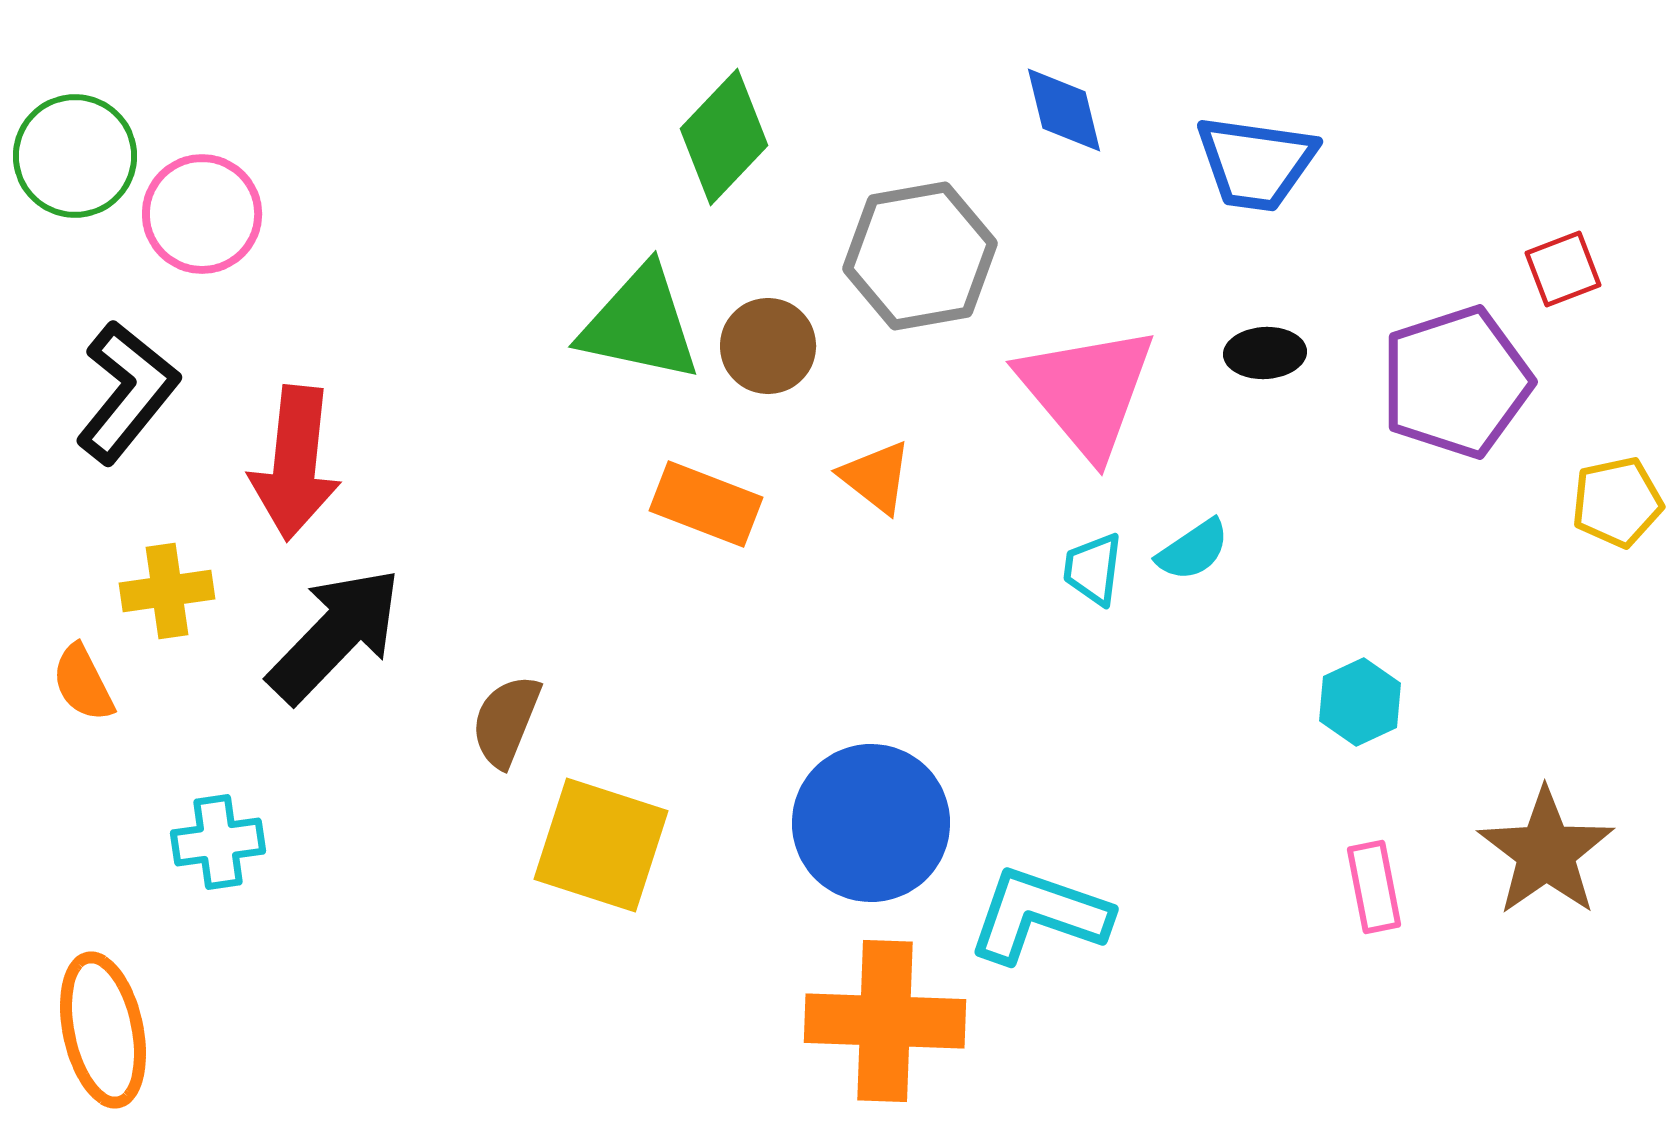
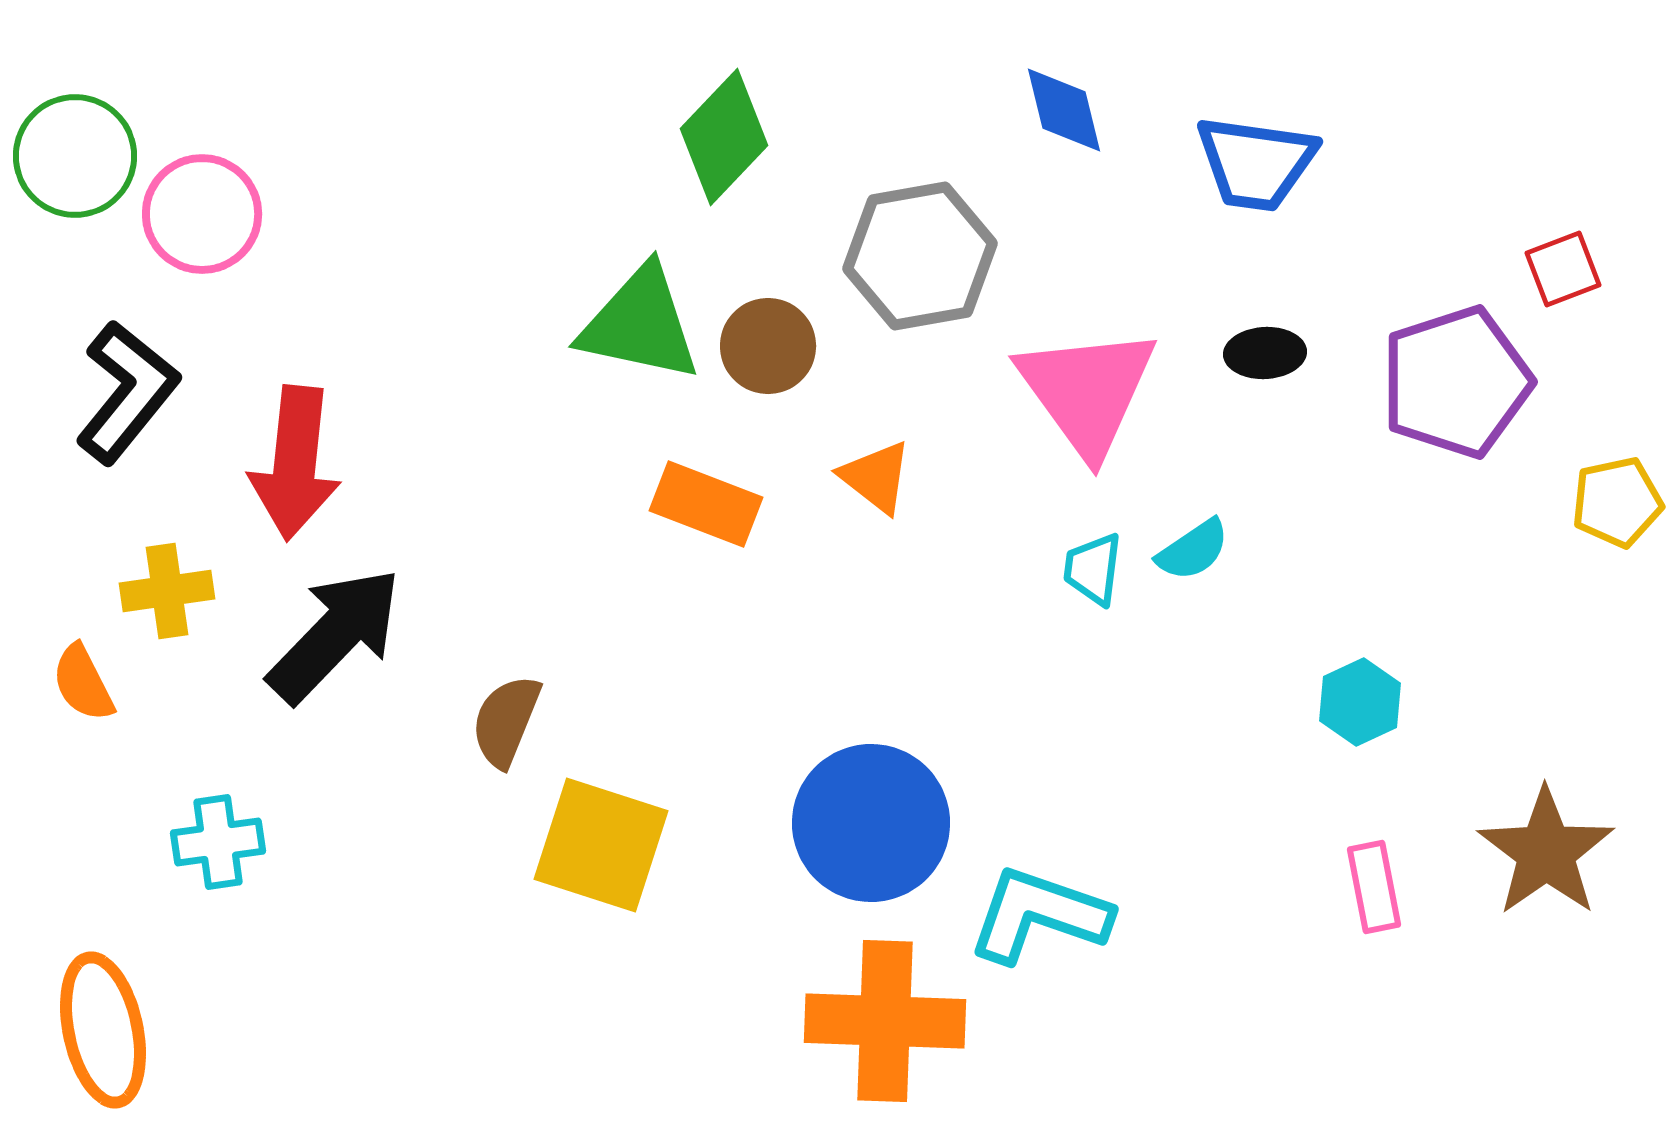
pink triangle: rotated 4 degrees clockwise
